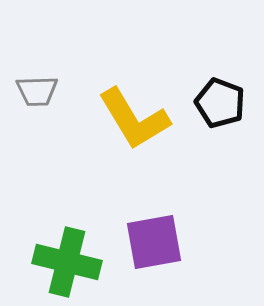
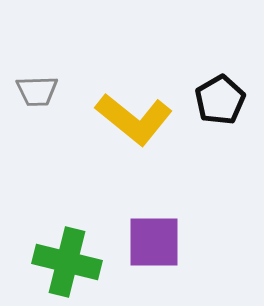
black pentagon: moved 3 px up; rotated 21 degrees clockwise
yellow L-shape: rotated 20 degrees counterclockwise
purple square: rotated 10 degrees clockwise
